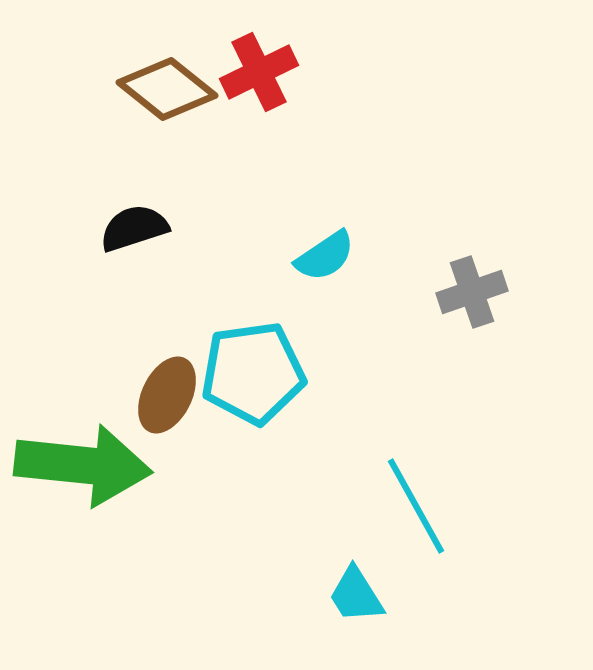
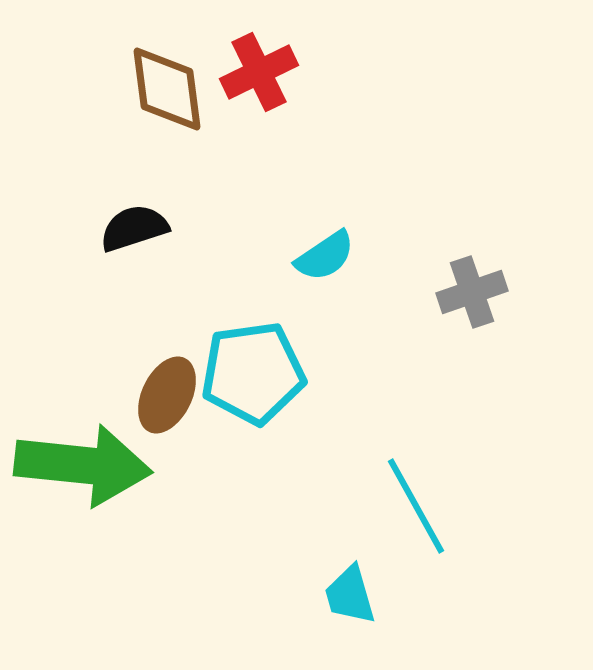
brown diamond: rotated 44 degrees clockwise
cyan trapezoid: moved 6 px left; rotated 16 degrees clockwise
